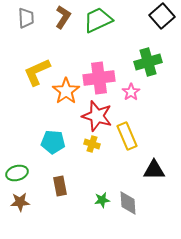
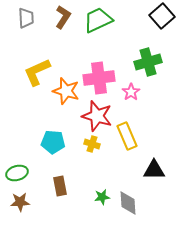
orange star: rotated 20 degrees counterclockwise
green star: moved 3 px up
